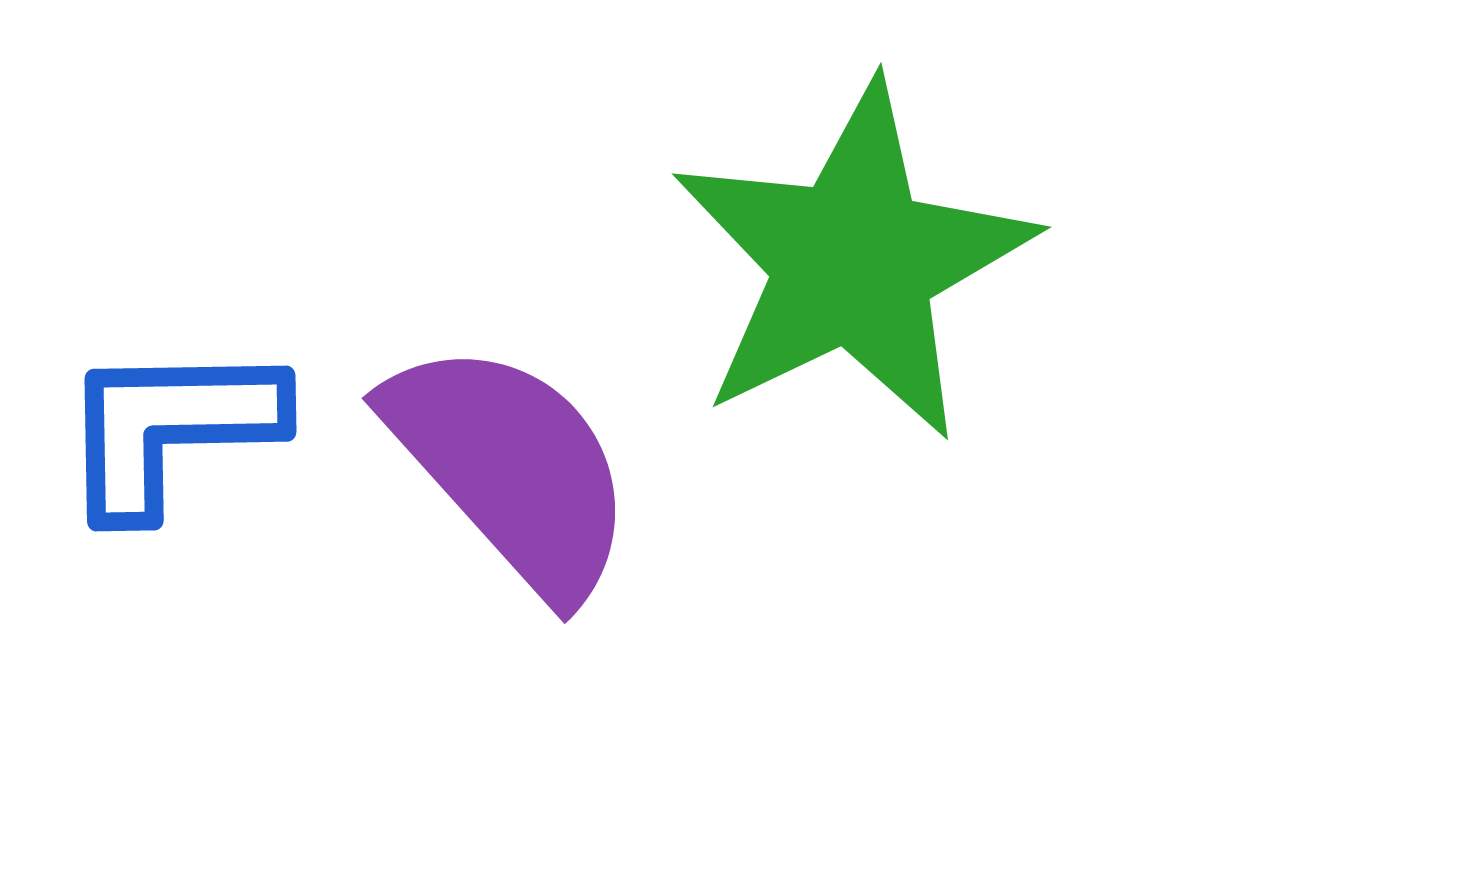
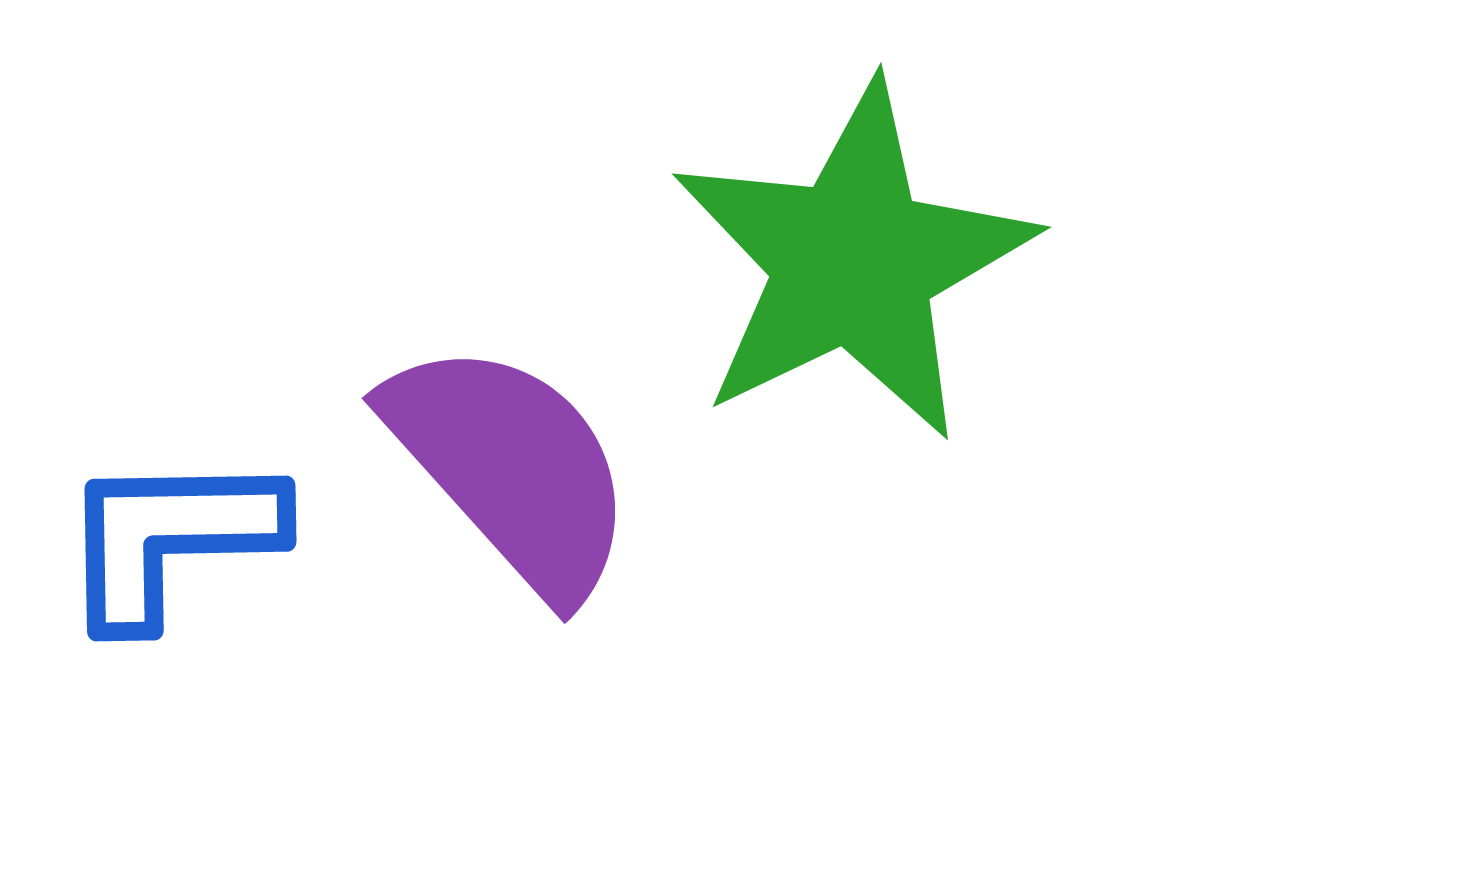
blue L-shape: moved 110 px down
